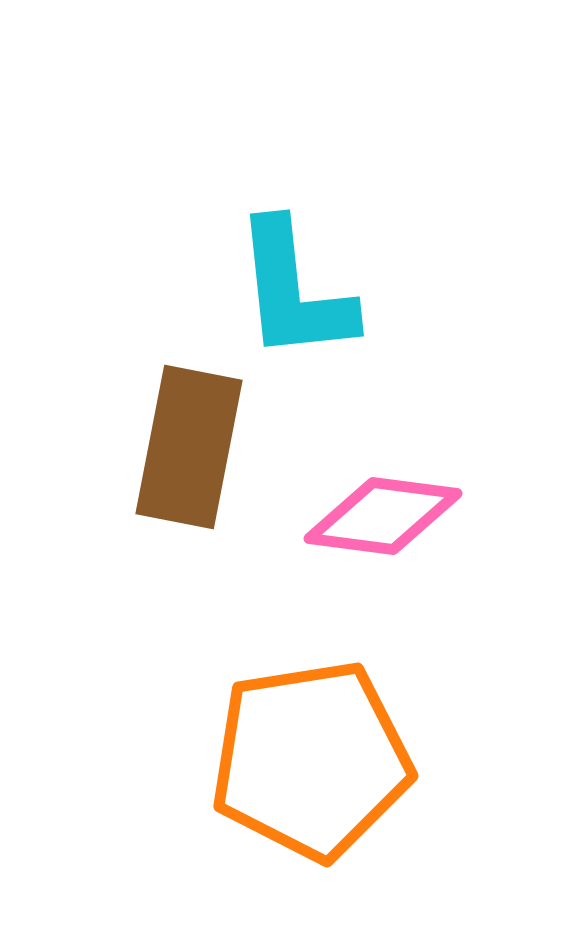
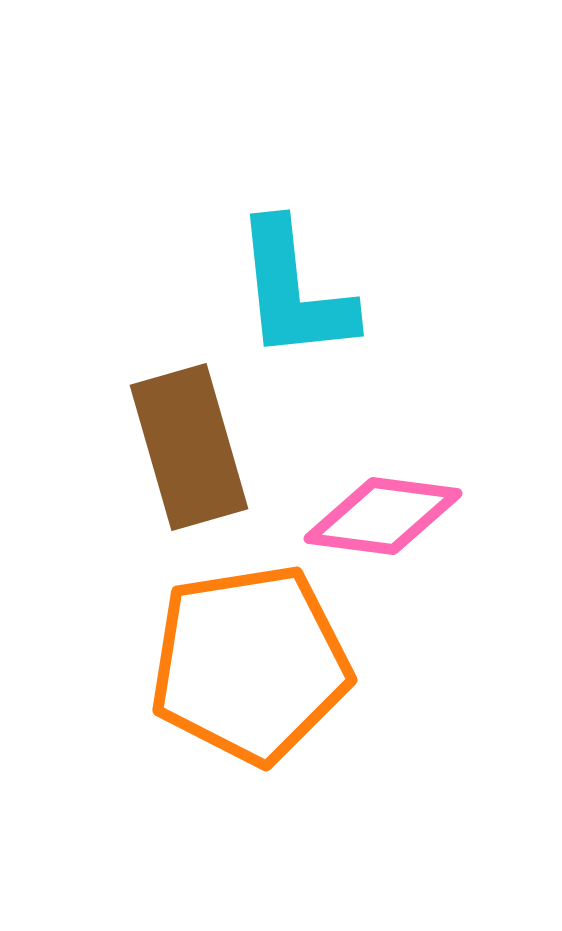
brown rectangle: rotated 27 degrees counterclockwise
orange pentagon: moved 61 px left, 96 px up
